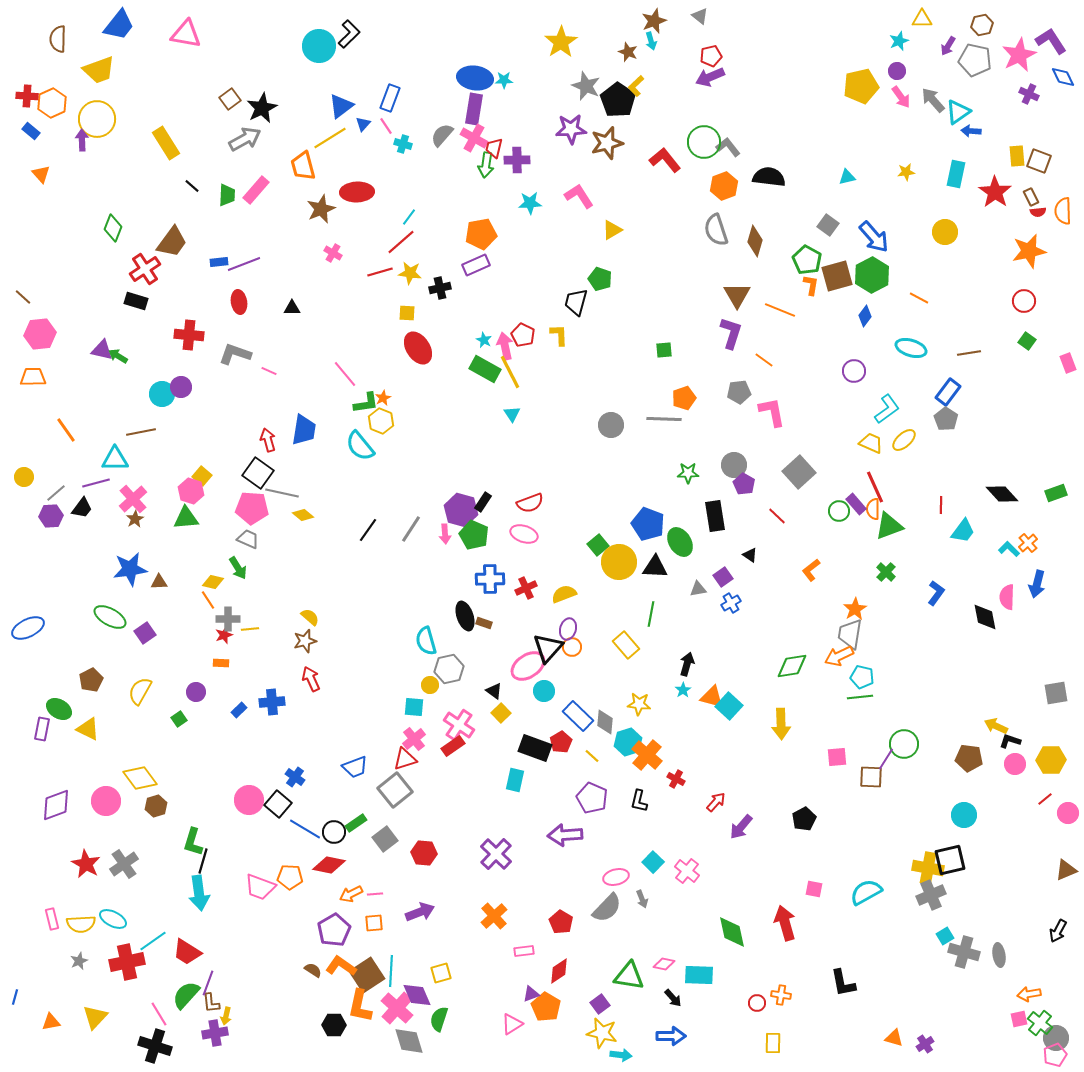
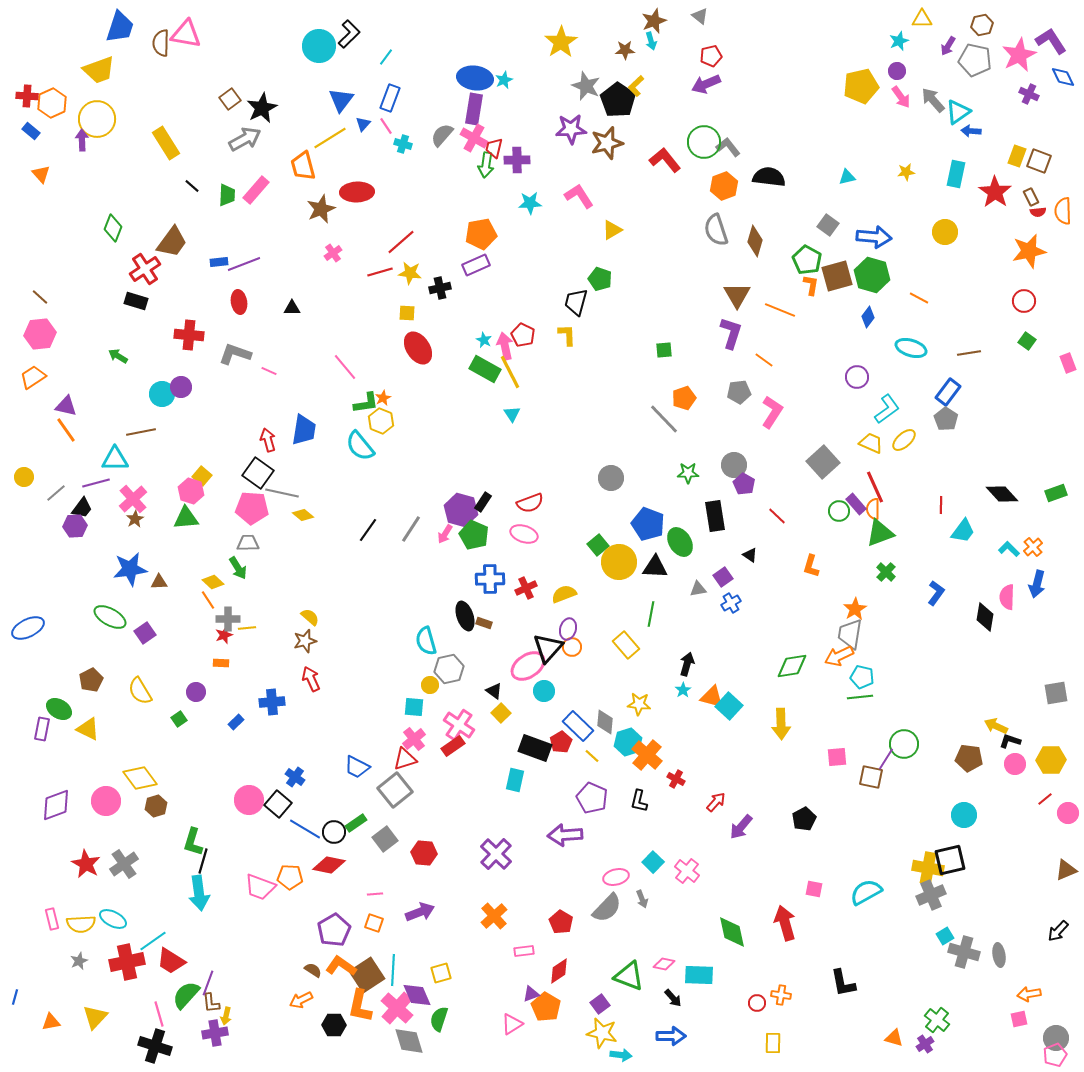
blue trapezoid at (119, 25): moved 1 px right, 2 px down; rotated 20 degrees counterclockwise
brown semicircle at (58, 39): moved 103 px right, 4 px down
brown star at (628, 52): moved 3 px left, 2 px up; rotated 24 degrees counterclockwise
purple arrow at (710, 77): moved 4 px left, 7 px down
cyan star at (504, 80): rotated 24 degrees counterclockwise
blue triangle at (341, 106): moved 6 px up; rotated 16 degrees counterclockwise
yellow rectangle at (1017, 156): rotated 25 degrees clockwise
cyan line at (409, 217): moved 23 px left, 160 px up
blue arrow at (874, 237): rotated 44 degrees counterclockwise
pink cross at (333, 253): rotated 24 degrees clockwise
green hexagon at (872, 275): rotated 16 degrees counterclockwise
brown line at (23, 297): moved 17 px right
blue diamond at (865, 316): moved 3 px right, 1 px down
yellow L-shape at (559, 335): moved 8 px right
purple triangle at (102, 350): moved 36 px left, 56 px down
purple circle at (854, 371): moved 3 px right, 6 px down
pink line at (345, 374): moved 7 px up
orange trapezoid at (33, 377): rotated 32 degrees counterclockwise
pink L-shape at (772, 412): rotated 44 degrees clockwise
gray line at (664, 419): rotated 44 degrees clockwise
gray circle at (611, 425): moved 53 px down
gray square at (799, 472): moved 24 px right, 10 px up
purple hexagon at (51, 516): moved 24 px right, 10 px down
green triangle at (889, 526): moved 9 px left, 7 px down
pink arrow at (445, 534): rotated 36 degrees clockwise
gray trapezoid at (248, 539): moved 4 px down; rotated 25 degrees counterclockwise
orange cross at (1028, 543): moved 5 px right, 4 px down
orange L-shape at (811, 570): moved 4 px up; rotated 35 degrees counterclockwise
yellow diamond at (213, 582): rotated 30 degrees clockwise
black diamond at (985, 617): rotated 20 degrees clockwise
yellow line at (250, 629): moved 3 px left, 1 px up
yellow semicircle at (140, 691): rotated 60 degrees counterclockwise
blue rectangle at (239, 710): moved 3 px left, 12 px down
blue rectangle at (578, 716): moved 10 px down
blue trapezoid at (355, 767): moved 2 px right; rotated 48 degrees clockwise
brown square at (871, 777): rotated 10 degrees clockwise
orange arrow at (351, 894): moved 50 px left, 106 px down
orange square at (374, 923): rotated 24 degrees clockwise
black arrow at (1058, 931): rotated 15 degrees clockwise
red trapezoid at (187, 952): moved 16 px left, 9 px down
cyan line at (391, 971): moved 2 px right, 1 px up
green triangle at (629, 976): rotated 12 degrees clockwise
pink line at (159, 1014): rotated 15 degrees clockwise
green cross at (1040, 1023): moved 103 px left, 3 px up
